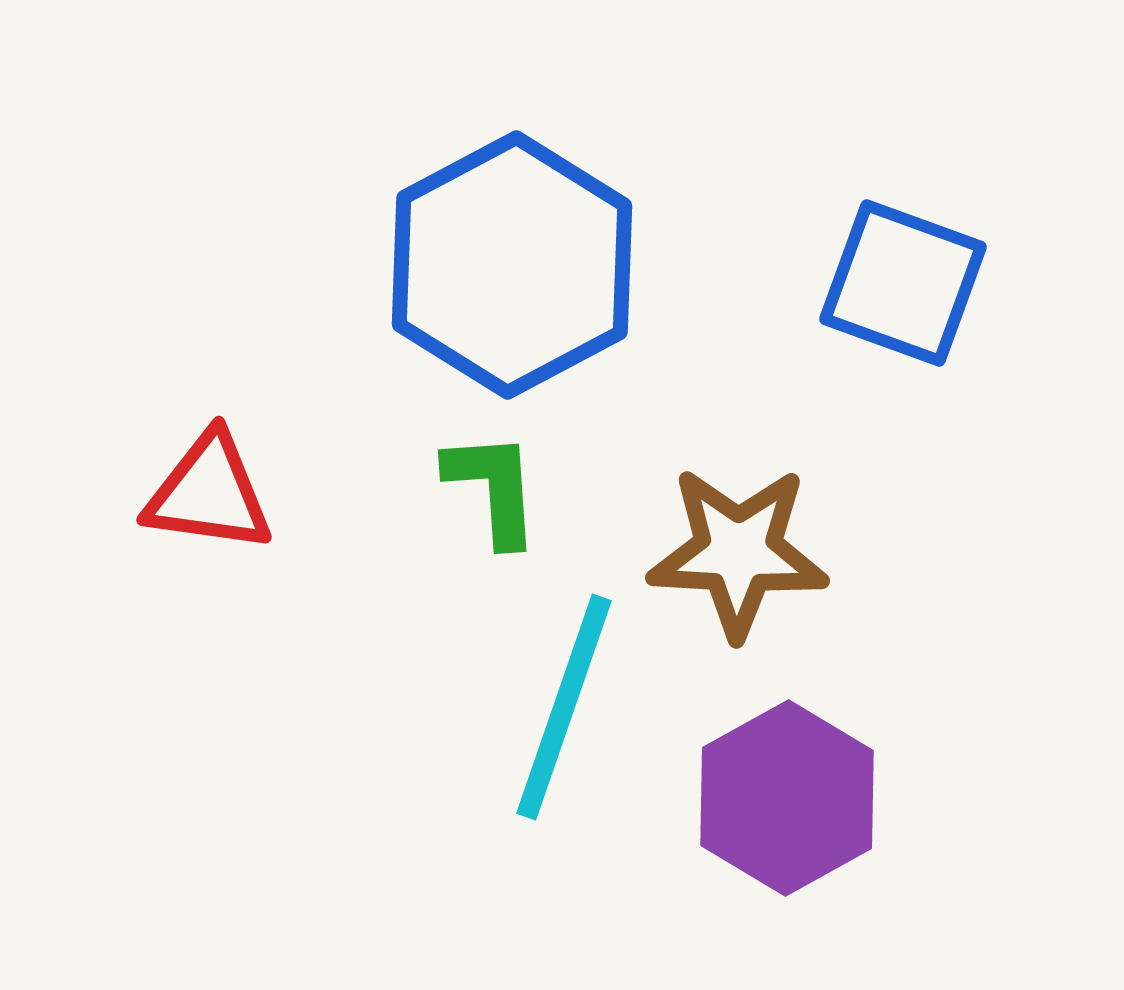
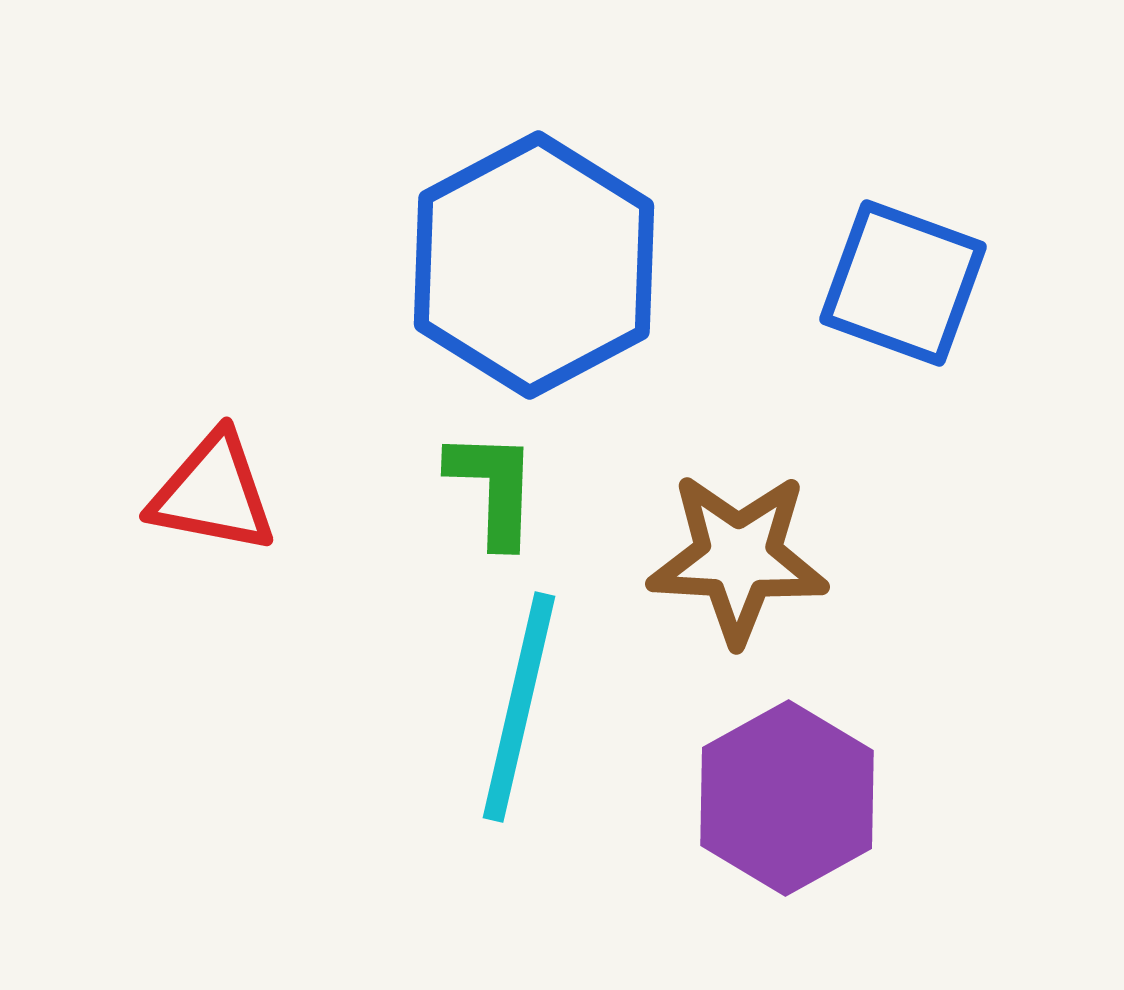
blue hexagon: moved 22 px right
green L-shape: rotated 6 degrees clockwise
red triangle: moved 4 px right; rotated 3 degrees clockwise
brown star: moved 6 px down
cyan line: moved 45 px left; rotated 6 degrees counterclockwise
